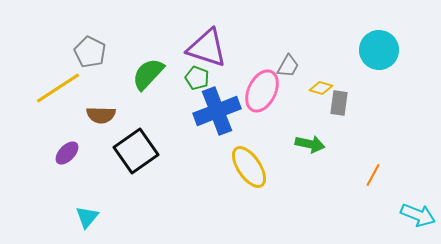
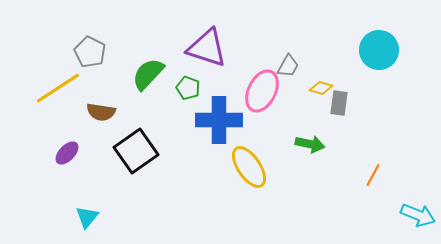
green pentagon: moved 9 px left, 10 px down
blue cross: moved 2 px right, 9 px down; rotated 21 degrees clockwise
brown semicircle: moved 3 px up; rotated 8 degrees clockwise
